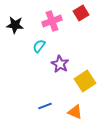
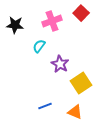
red square: rotated 14 degrees counterclockwise
yellow square: moved 4 px left, 2 px down
